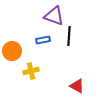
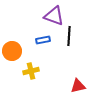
red triangle: moved 1 px right; rotated 42 degrees counterclockwise
